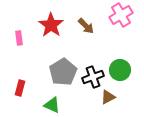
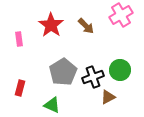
pink rectangle: moved 1 px down
